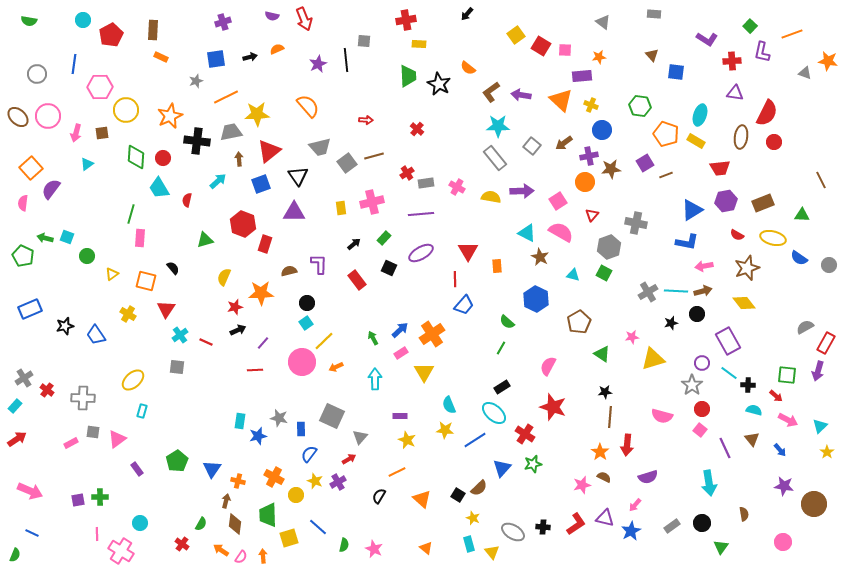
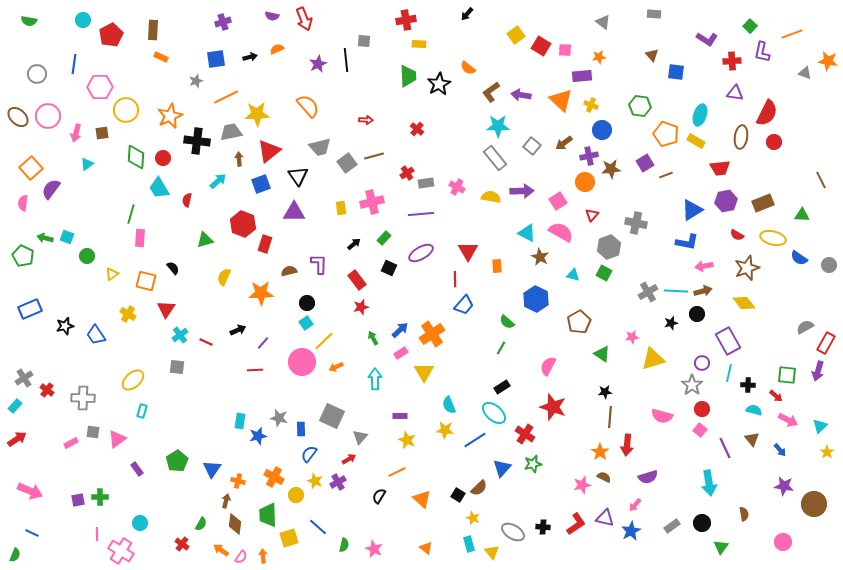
black star at (439, 84): rotated 15 degrees clockwise
red star at (235, 307): moved 126 px right
cyan line at (729, 373): rotated 66 degrees clockwise
